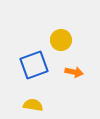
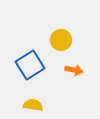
blue square: moved 4 px left; rotated 12 degrees counterclockwise
orange arrow: moved 2 px up
